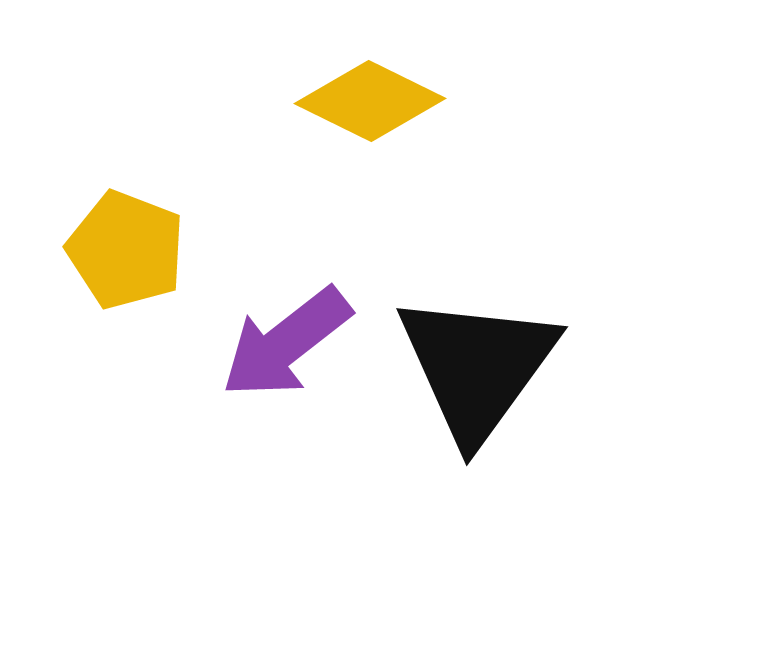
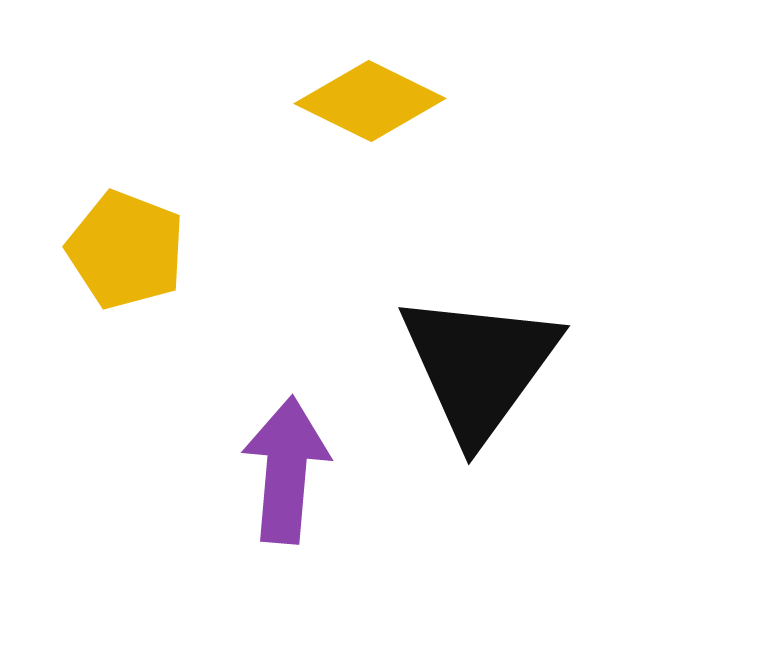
purple arrow: moved 127 px down; rotated 133 degrees clockwise
black triangle: moved 2 px right, 1 px up
